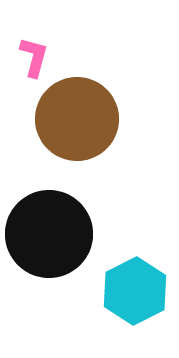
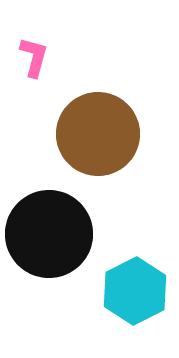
brown circle: moved 21 px right, 15 px down
